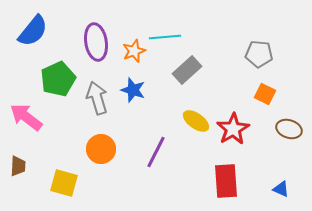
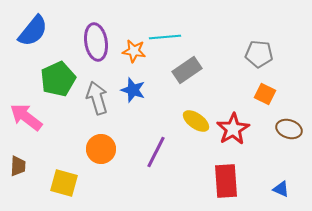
orange star: rotated 30 degrees clockwise
gray rectangle: rotated 8 degrees clockwise
